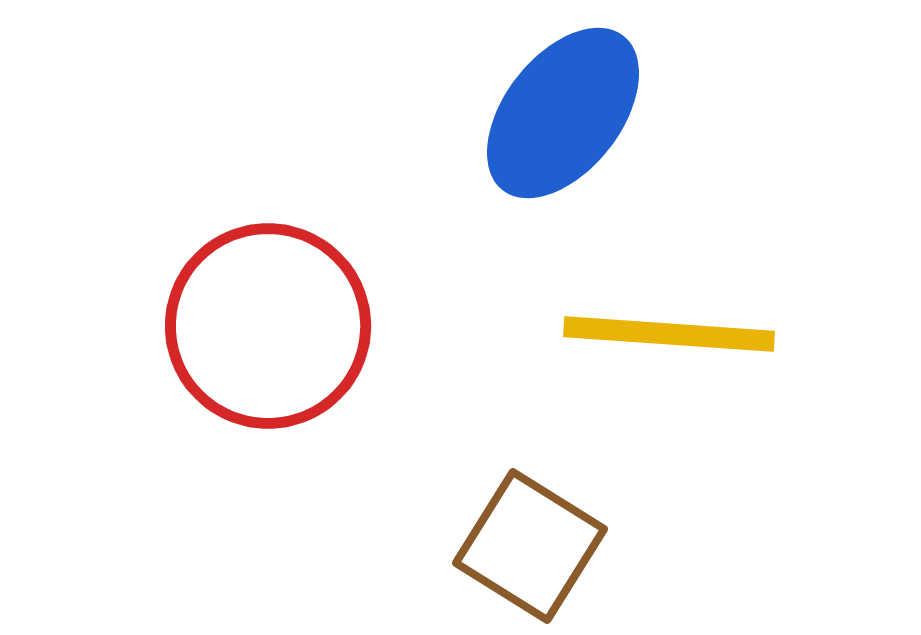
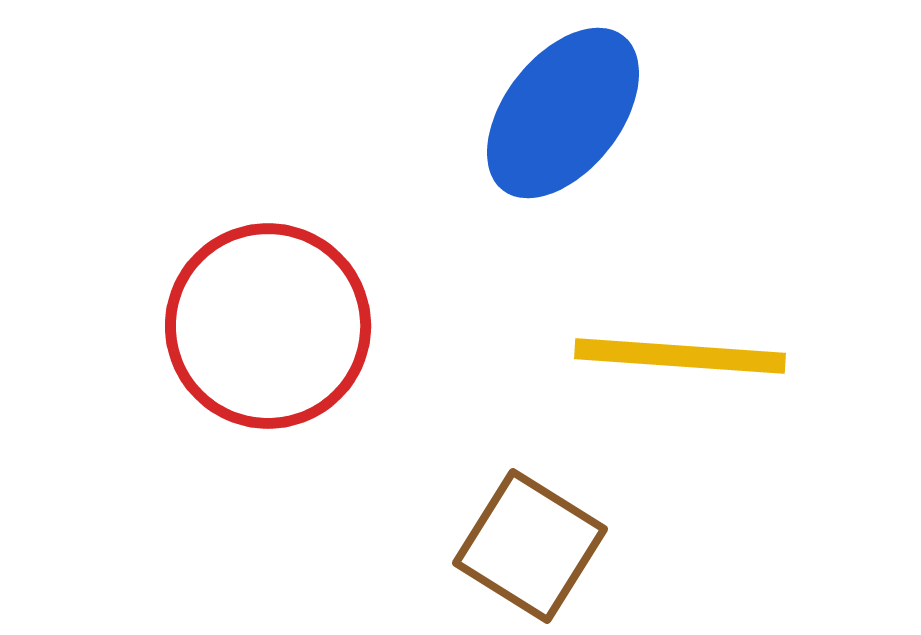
yellow line: moved 11 px right, 22 px down
